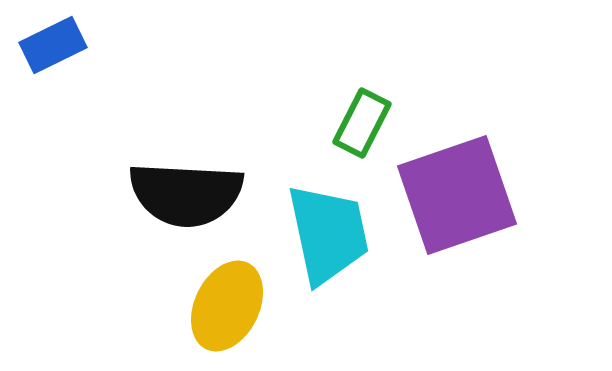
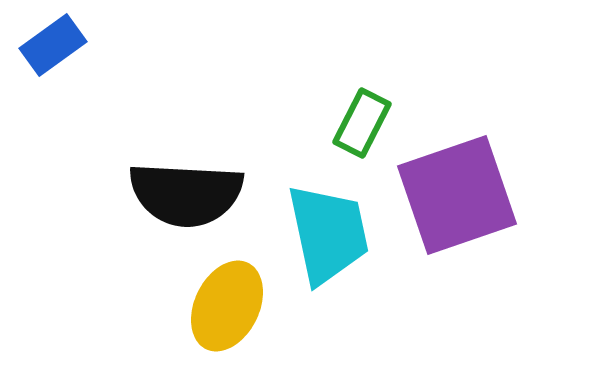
blue rectangle: rotated 10 degrees counterclockwise
